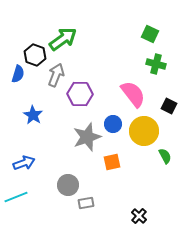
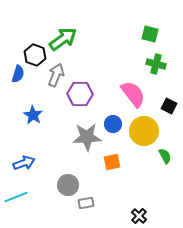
green square: rotated 12 degrees counterclockwise
gray star: rotated 16 degrees clockwise
